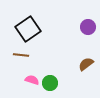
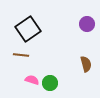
purple circle: moved 1 px left, 3 px up
brown semicircle: rotated 112 degrees clockwise
